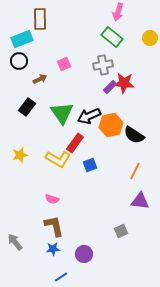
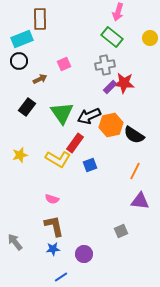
gray cross: moved 2 px right
